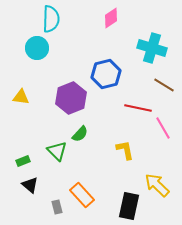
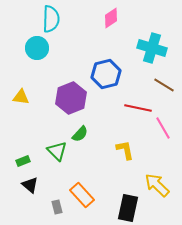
black rectangle: moved 1 px left, 2 px down
